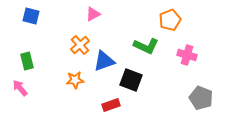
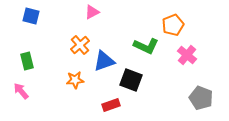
pink triangle: moved 1 px left, 2 px up
orange pentagon: moved 3 px right, 5 px down
pink cross: rotated 24 degrees clockwise
pink arrow: moved 1 px right, 3 px down
